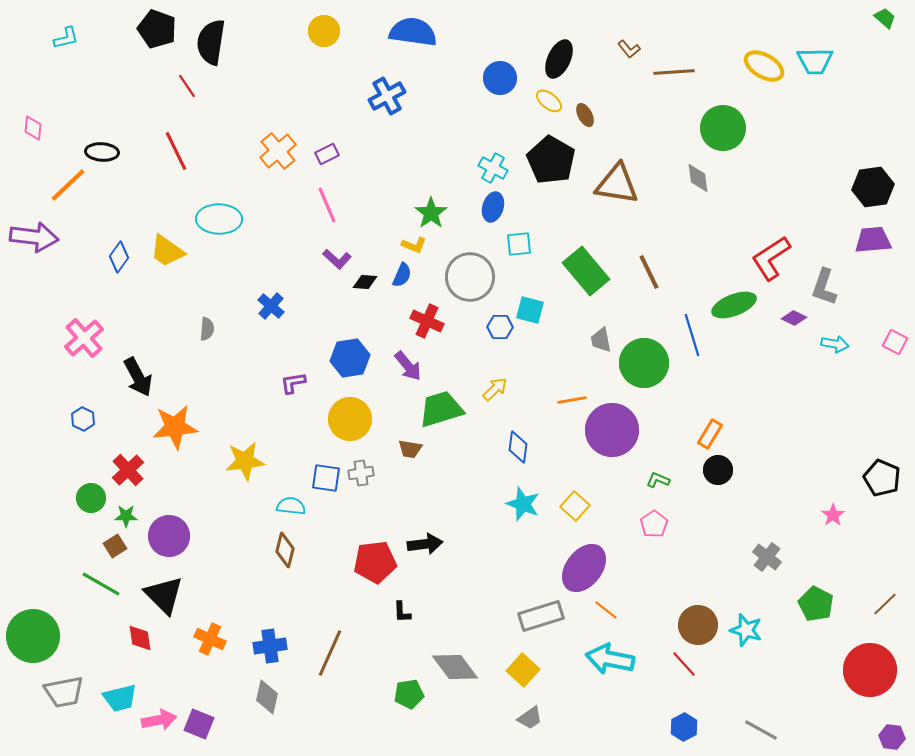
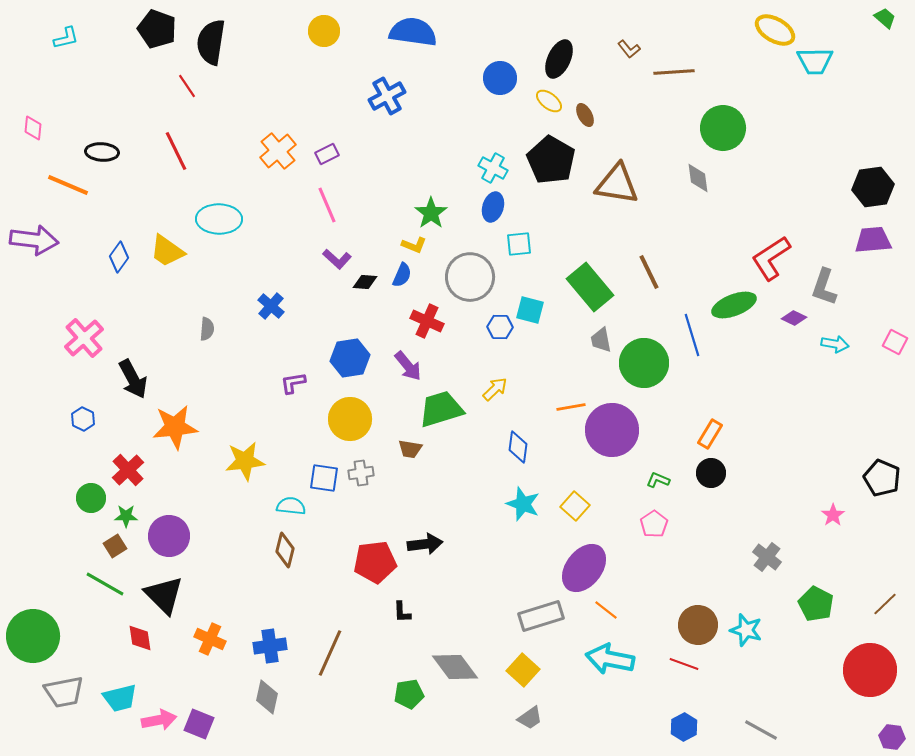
yellow ellipse at (764, 66): moved 11 px right, 36 px up
orange line at (68, 185): rotated 66 degrees clockwise
purple arrow at (34, 237): moved 3 px down
green rectangle at (586, 271): moved 4 px right, 16 px down
black arrow at (138, 377): moved 5 px left, 2 px down
orange line at (572, 400): moved 1 px left, 7 px down
black circle at (718, 470): moved 7 px left, 3 px down
blue square at (326, 478): moved 2 px left
green line at (101, 584): moved 4 px right
red line at (684, 664): rotated 28 degrees counterclockwise
